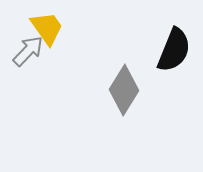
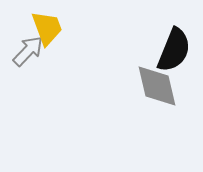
yellow trapezoid: rotated 15 degrees clockwise
gray diamond: moved 33 px right, 4 px up; rotated 45 degrees counterclockwise
